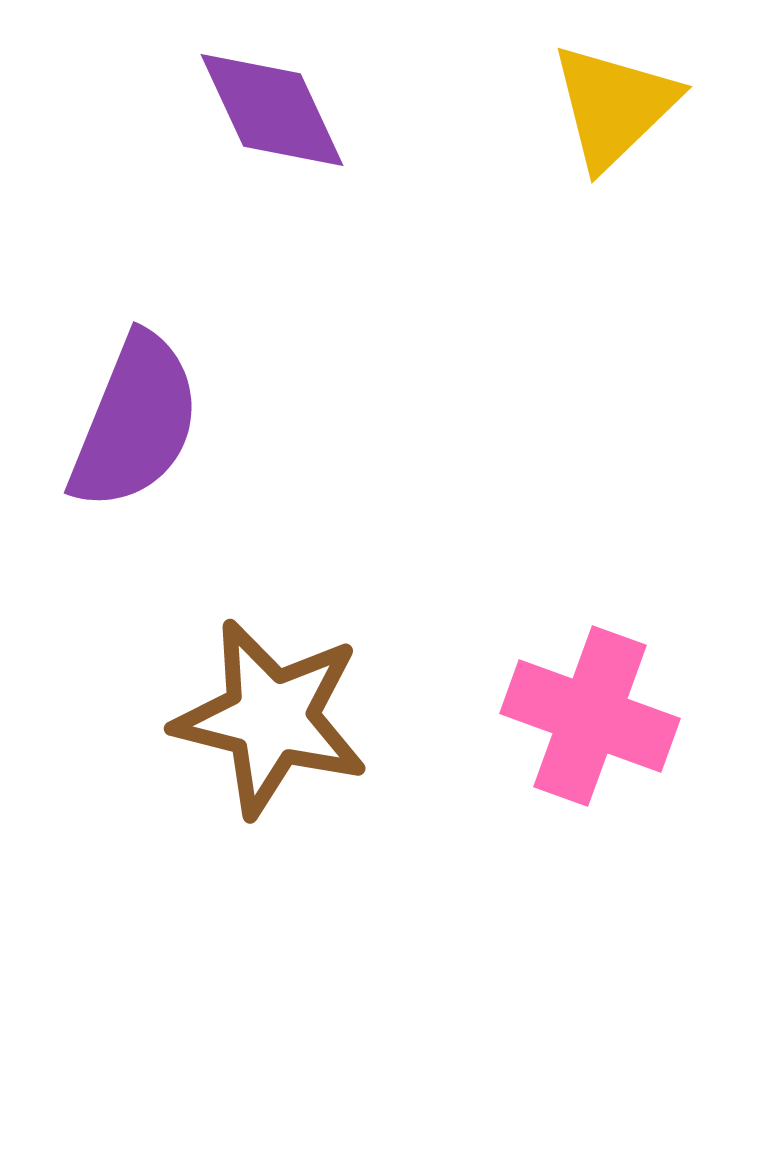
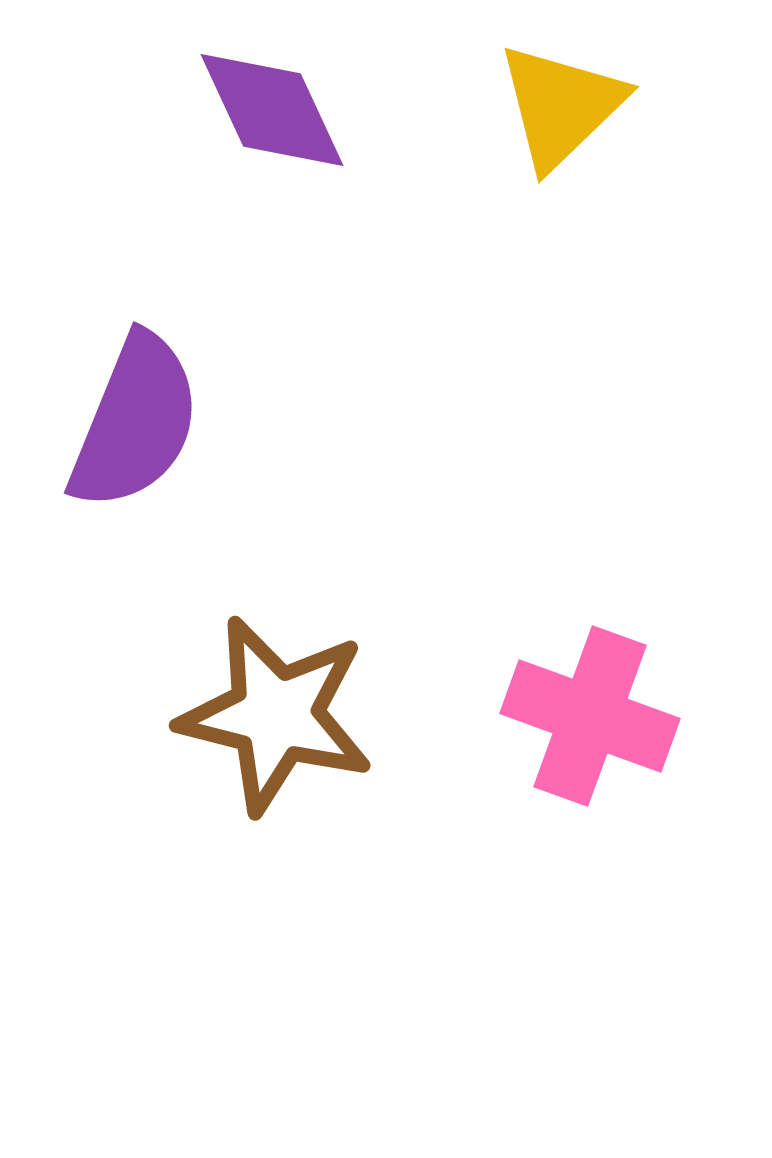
yellow triangle: moved 53 px left
brown star: moved 5 px right, 3 px up
